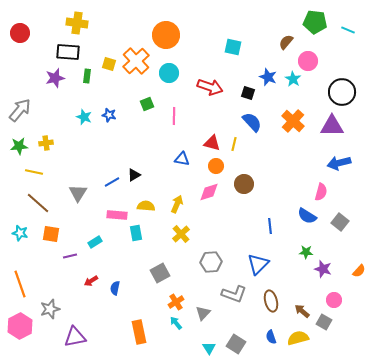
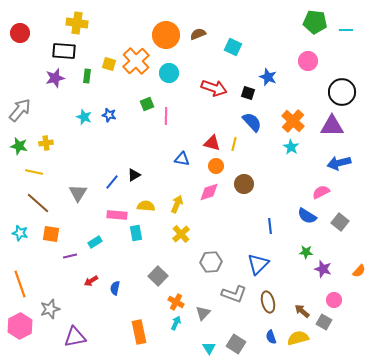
cyan line at (348, 30): moved 2 px left; rotated 24 degrees counterclockwise
brown semicircle at (286, 42): moved 88 px left, 8 px up; rotated 28 degrees clockwise
cyan square at (233, 47): rotated 12 degrees clockwise
black rectangle at (68, 52): moved 4 px left, 1 px up
cyan star at (293, 79): moved 2 px left, 68 px down
red arrow at (210, 87): moved 4 px right, 1 px down
pink line at (174, 116): moved 8 px left
green star at (19, 146): rotated 18 degrees clockwise
blue line at (112, 182): rotated 21 degrees counterclockwise
pink semicircle at (321, 192): rotated 132 degrees counterclockwise
gray square at (160, 273): moved 2 px left, 3 px down; rotated 18 degrees counterclockwise
brown ellipse at (271, 301): moved 3 px left, 1 px down
orange cross at (176, 302): rotated 28 degrees counterclockwise
cyan arrow at (176, 323): rotated 64 degrees clockwise
